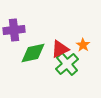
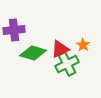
green diamond: rotated 28 degrees clockwise
green cross: rotated 15 degrees clockwise
